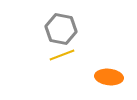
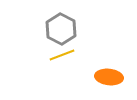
gray hexagon: rotated 16 degrees clockwise
